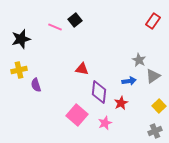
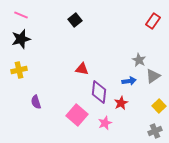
pink line: moved 34 px left, 12 px up
purple semicircle: moved 17 px down
